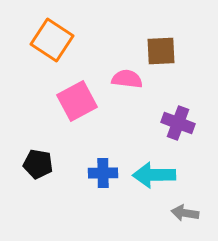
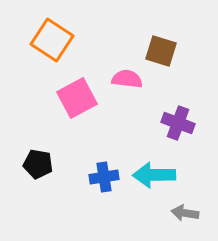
brown square: rotated 20 degrees clockwise
pink square: moved 3 px up
blue cross: moved 1 px right, 4 px down; rotated 8 degrees counterclockwise
